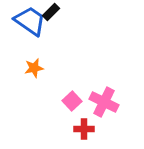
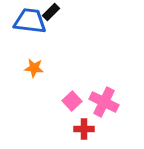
blue trapezoid: rotated 28 degrees counterclockwise
orange star: rotated 18 degrees clockwise
